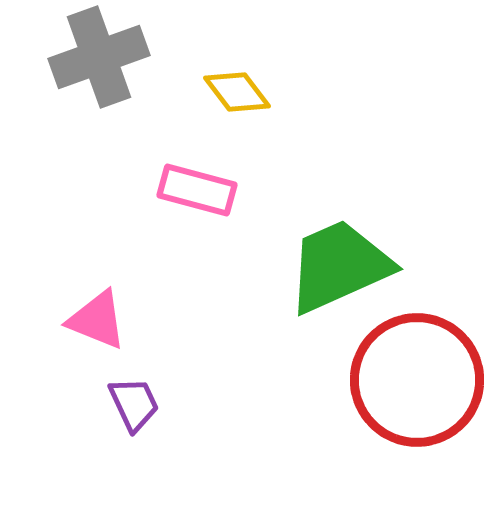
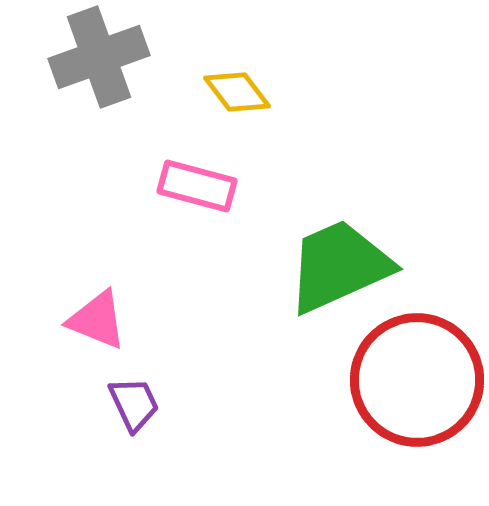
pink rectangle: moved 4 px up
